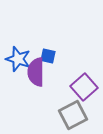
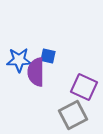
blue star: moved 1 px right, 1 px down; rotated 20 degrees counterclockwise
purple square: rotated 24 degrees counterclockwise
